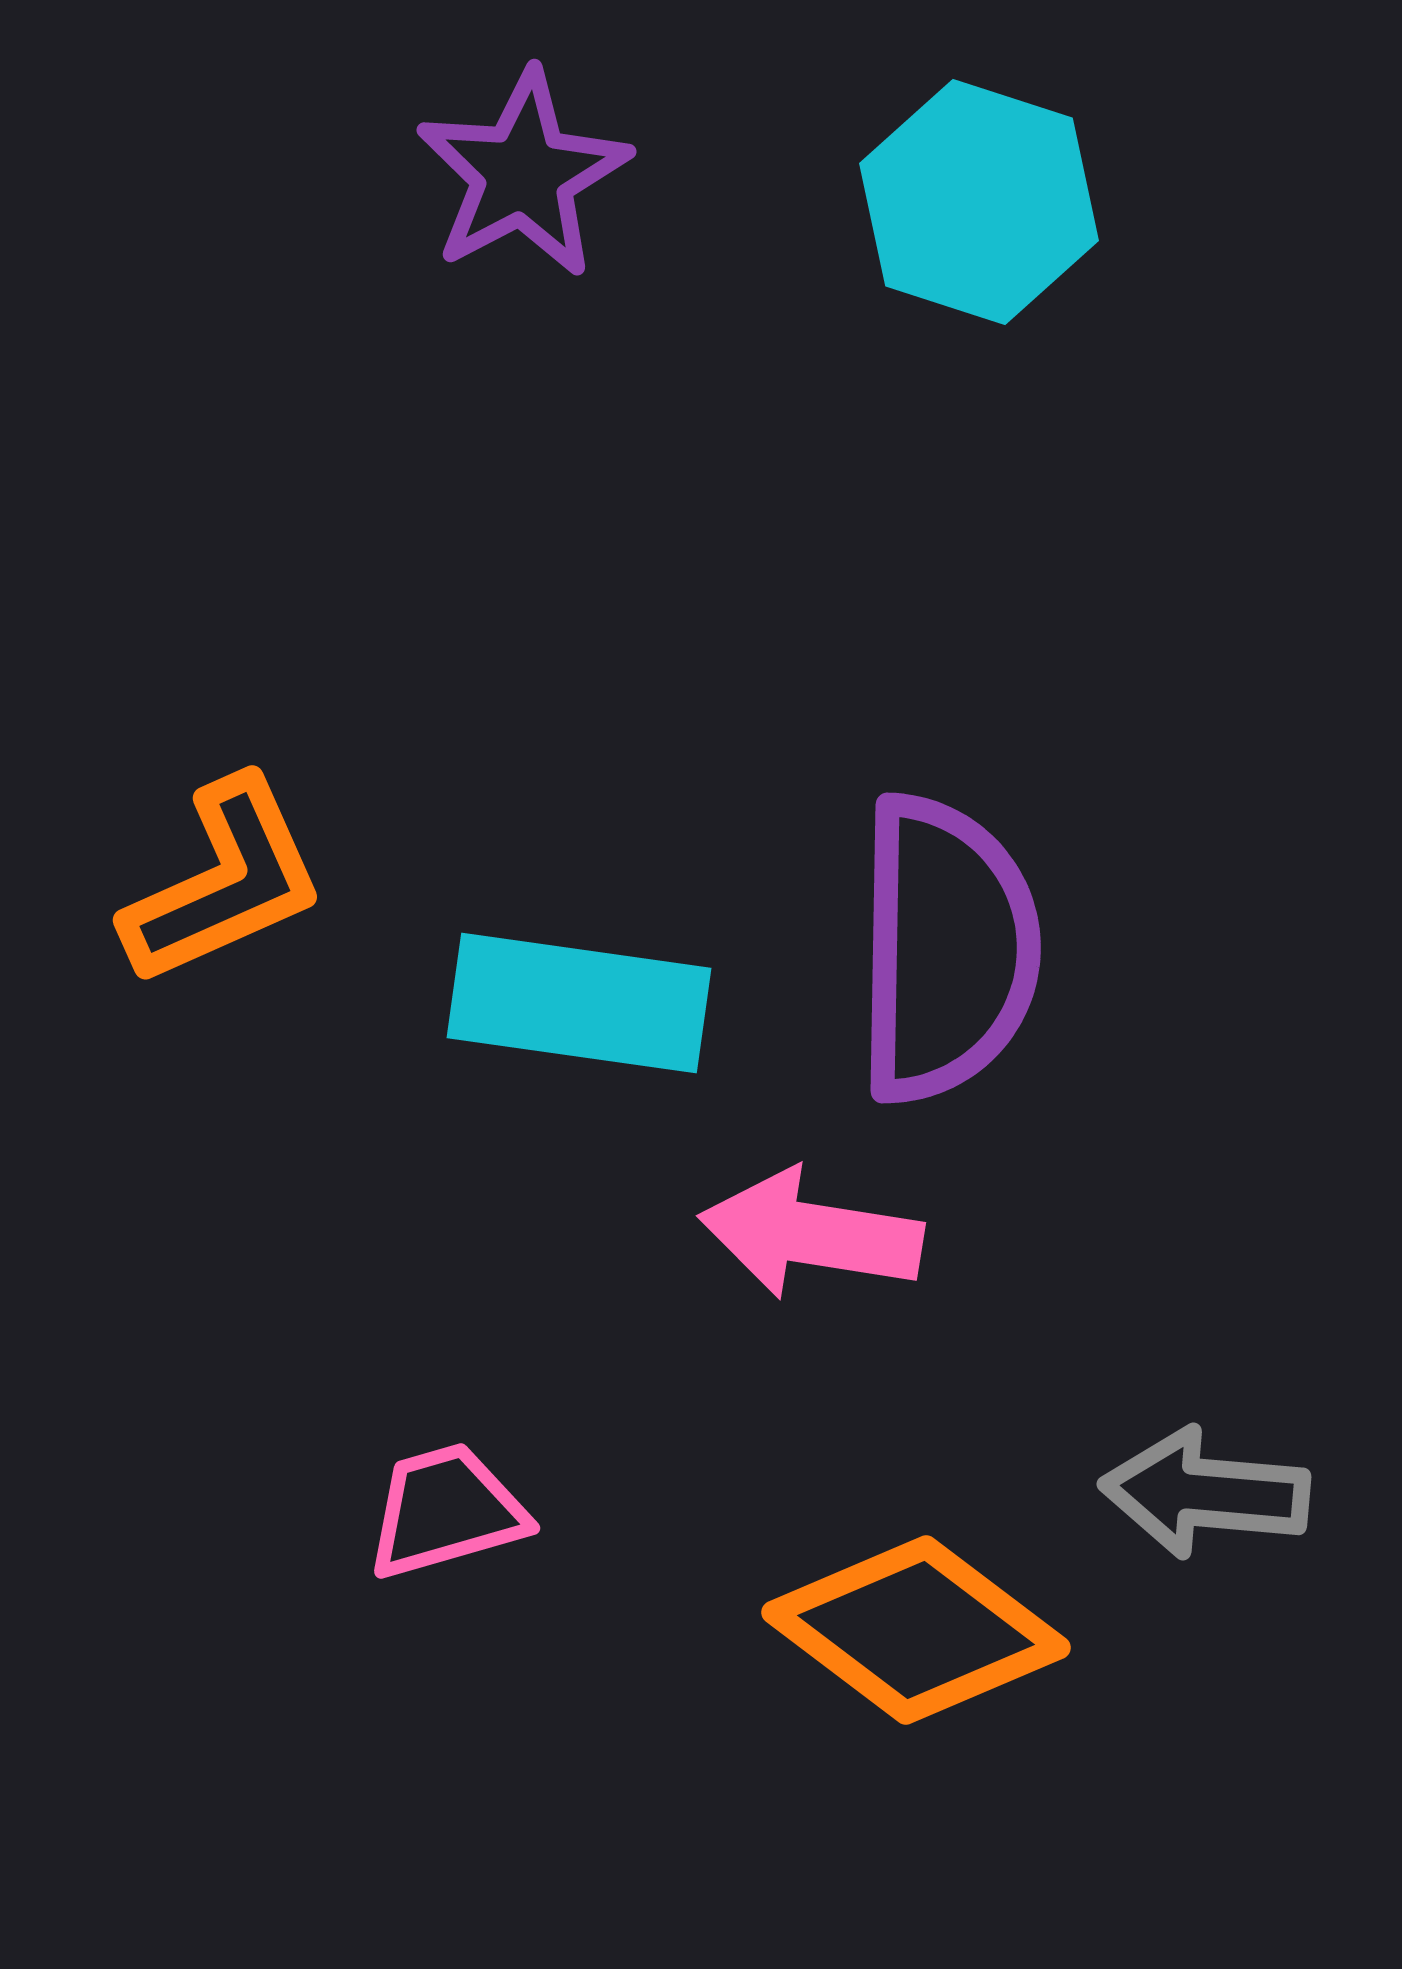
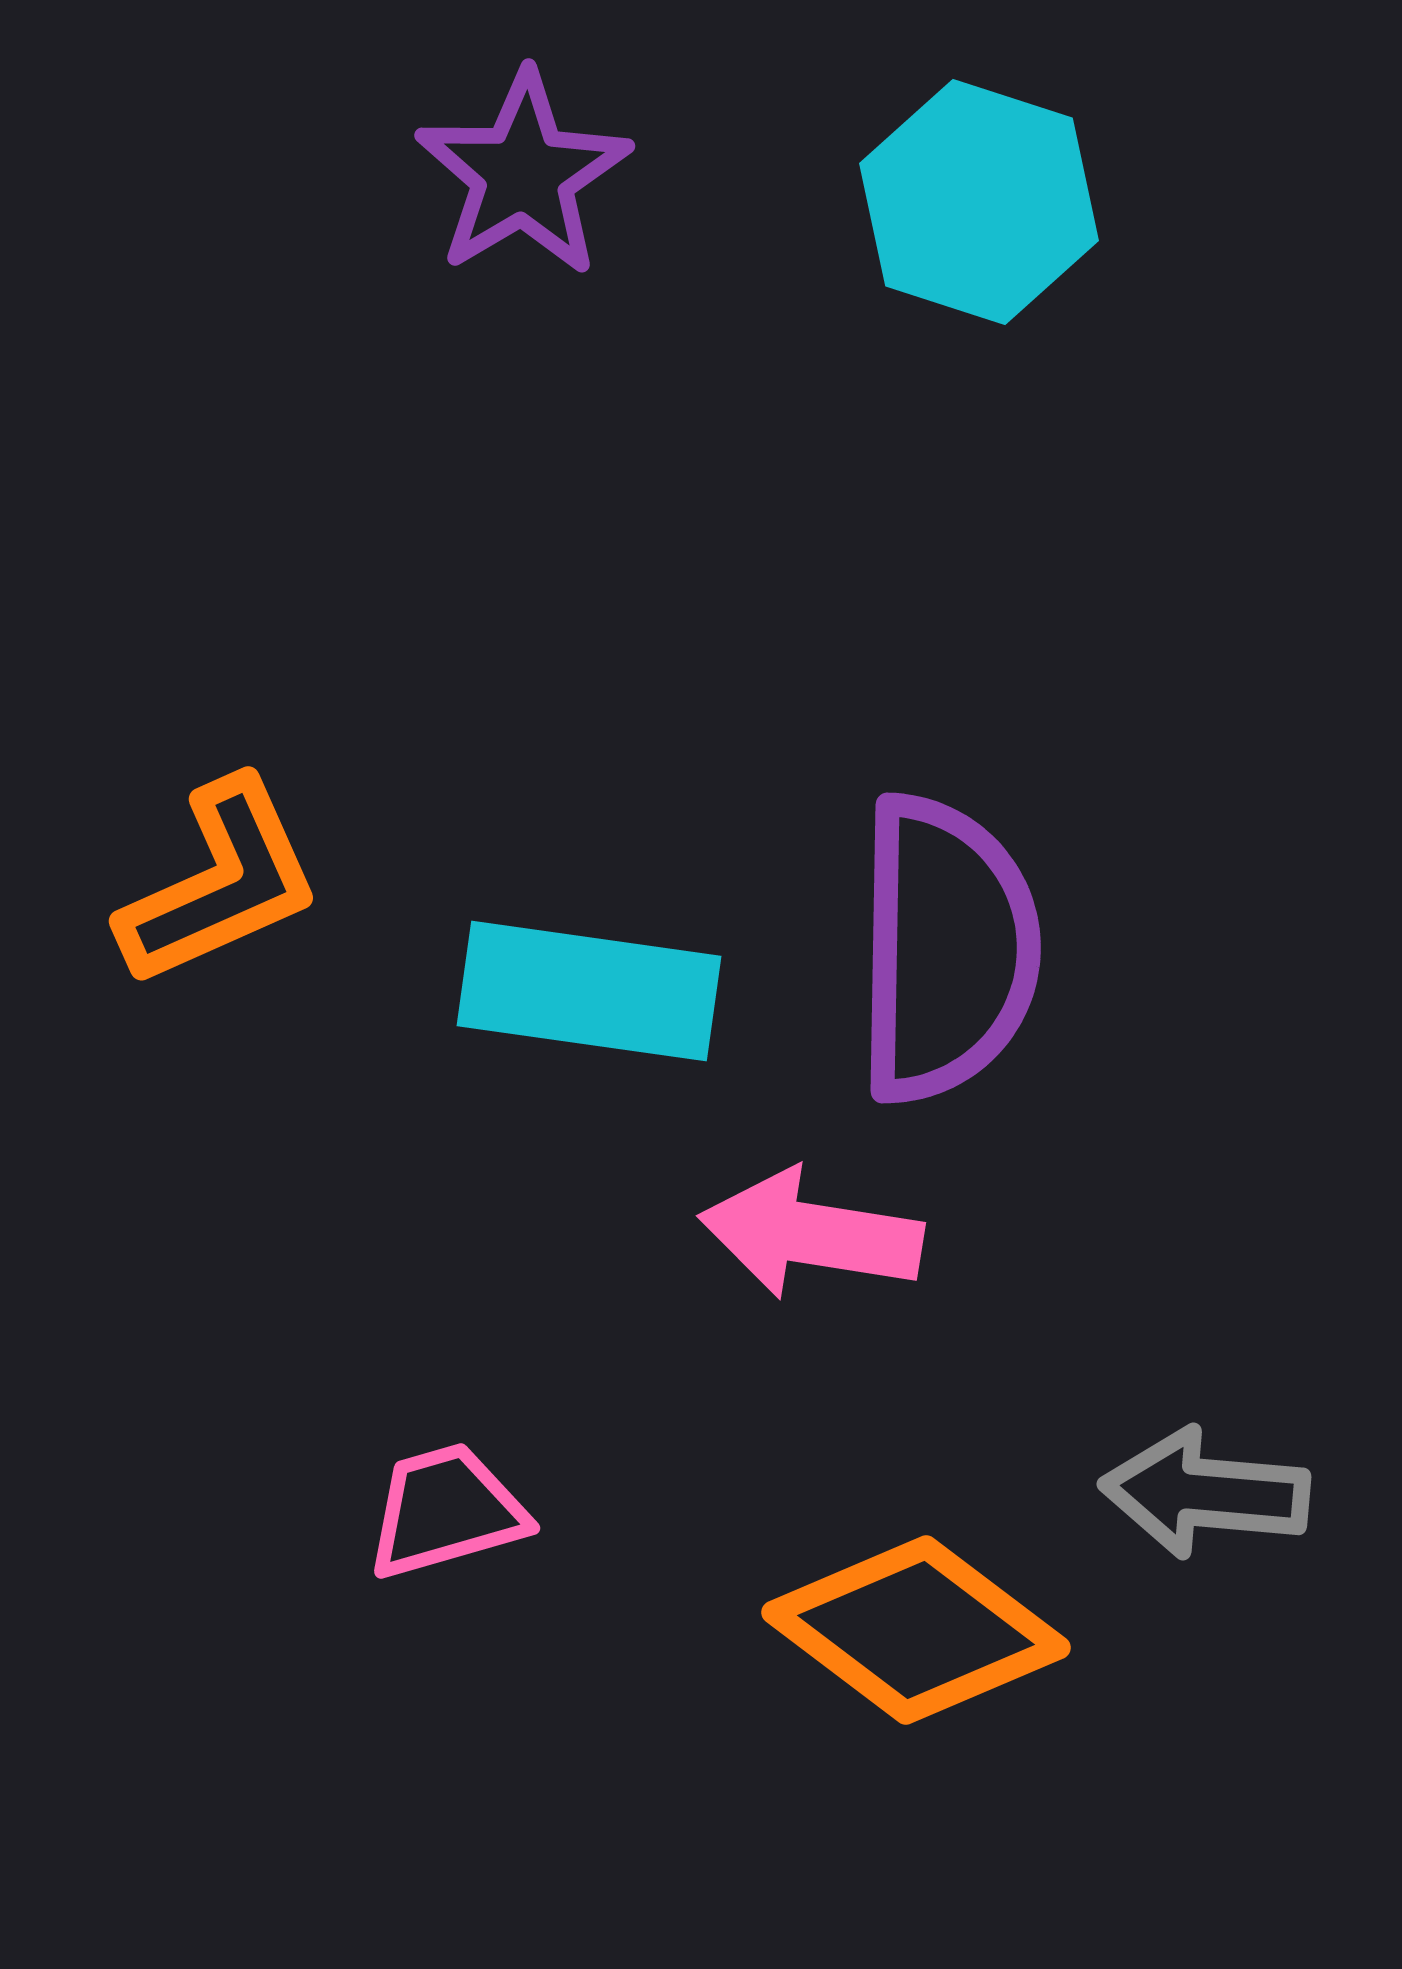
purple star: rotated 3 degrees counterclockwise
orange L-shape: moved 4 px left, 1 px down
cyan rectangle: moved 10 px right, 12 px up
